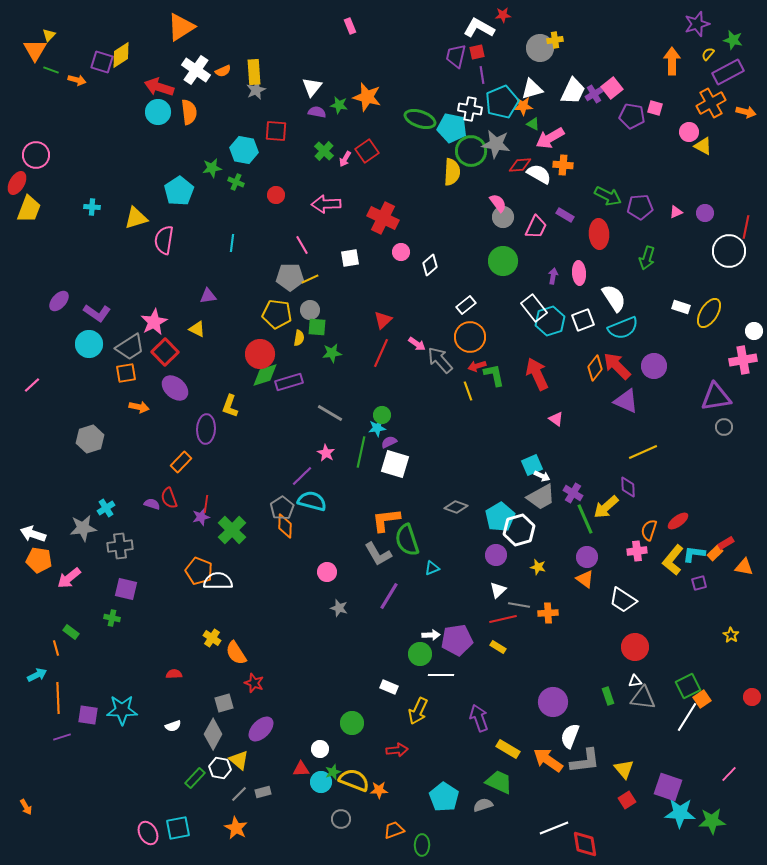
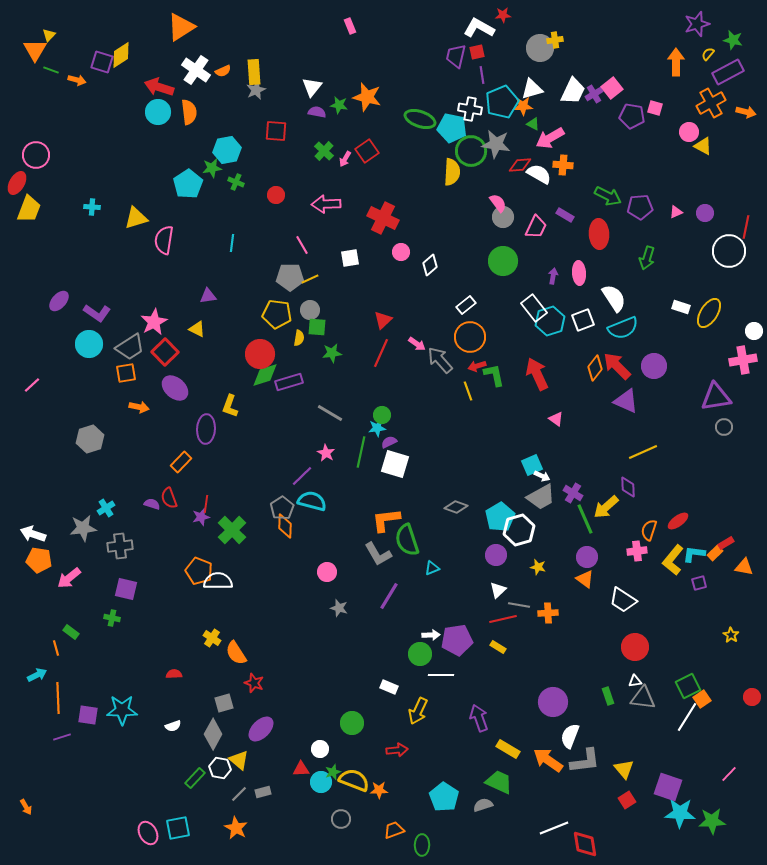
orange arrow at (672, 61): moved 4 px right, 1 px down
cyan hexagon at (244, 150): moved 17 px left; rotated 20 degrees counterclockwise
cyan pentagon at (179, 191): moved 9 px right, 7 px up
